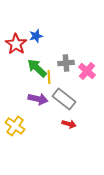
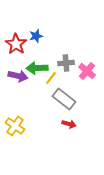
green arrow: rotated 45 degrees counterclockwise
yellow line: moved 2 px right, 1 px down; rotated 40 degrees clockwise
purple arrow: moved 20 px left, 23 px up
